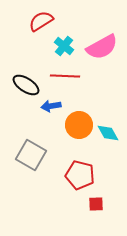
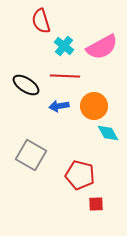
red semicircle: rotated 75 degrees counterclockwise
blue arrow: moved 8 px right
orange circle: moved 15 px right, 19 px up
